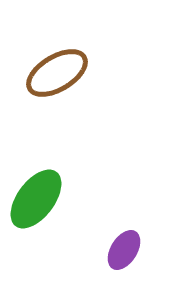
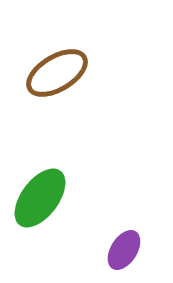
green ellipse: moved 4 px right, 1 px up
